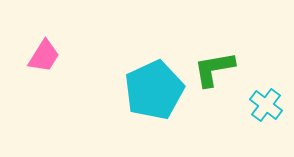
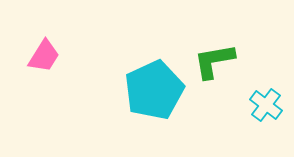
green L-shape: moved 8 px up
